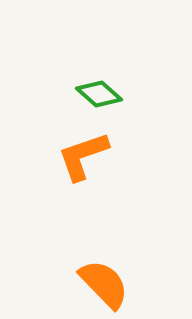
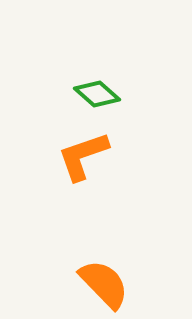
green diamond: moved 2 px left
